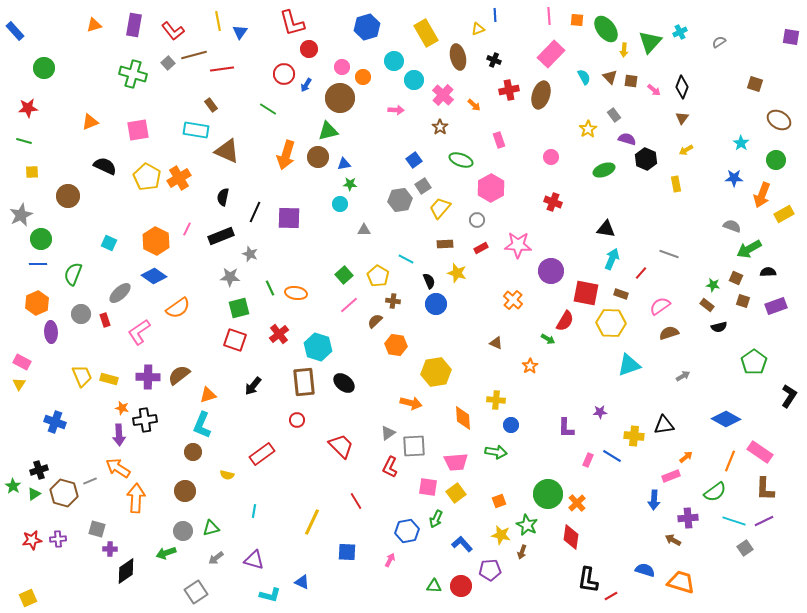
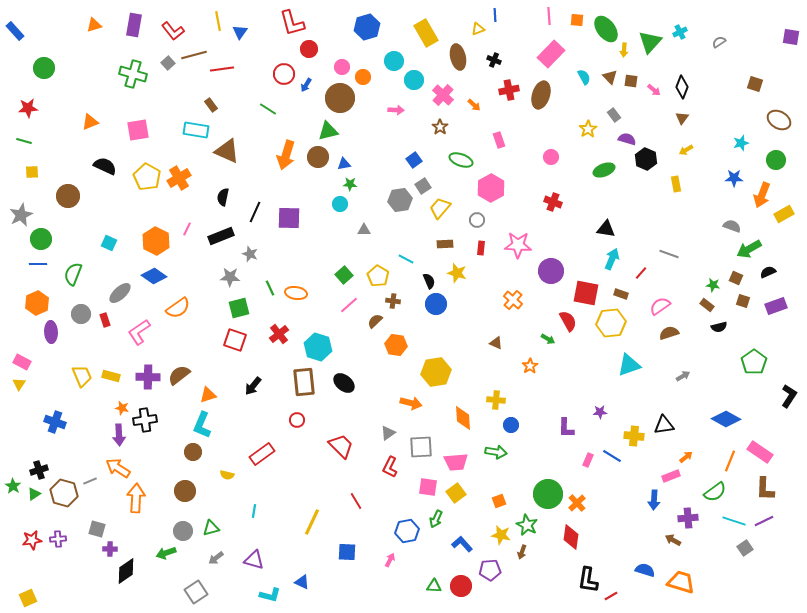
cyan star at (741, 143): rotated 21 degrees clockwise
red rectangle at (481, 248): rotated 56 degrees counterclockwise
black semicircle at (768, 272): rotated 21 degrees counterclockwise
red semicircle at (565, 321): moved 3 px right; rotated 60 degrees counterclockwise
yellow hexagon at (611, 323): rotated 8 degrees counterclockwise
yellow rectangle at (109, 379): moved 2 px right, 3 px up
gray square at (414, 446): moved 7 px right, 1 px down
